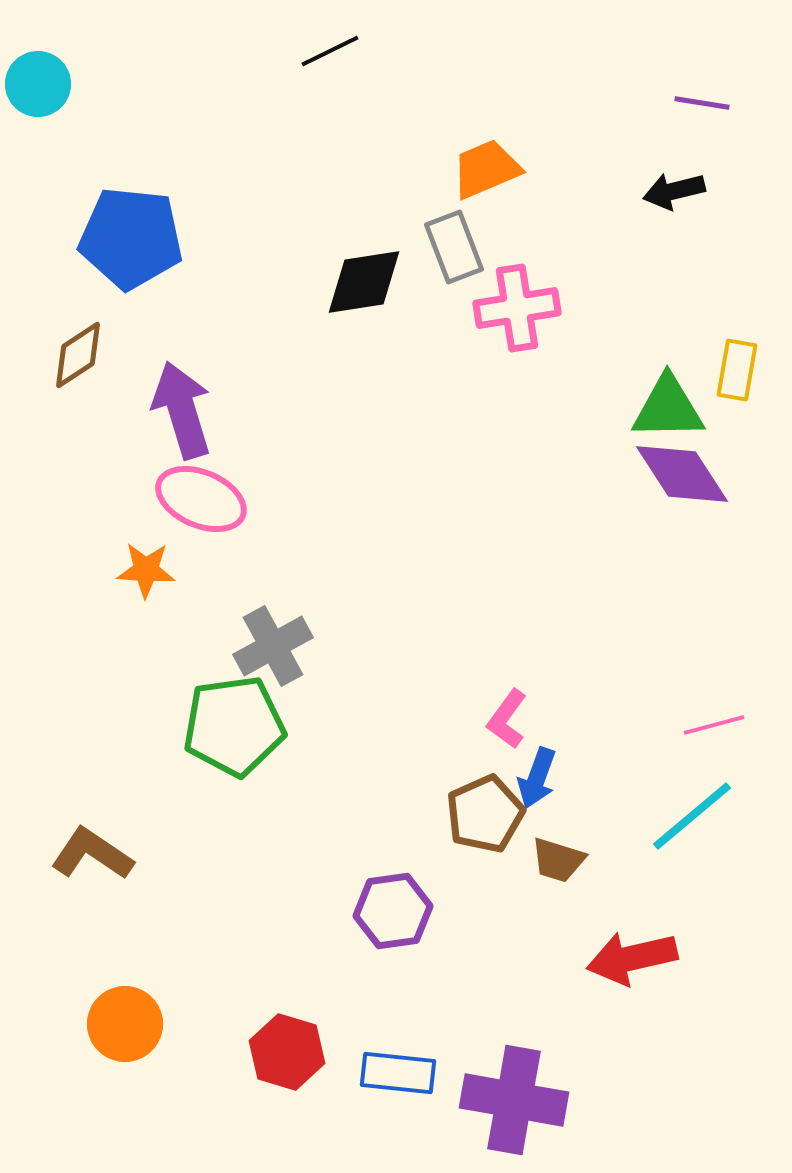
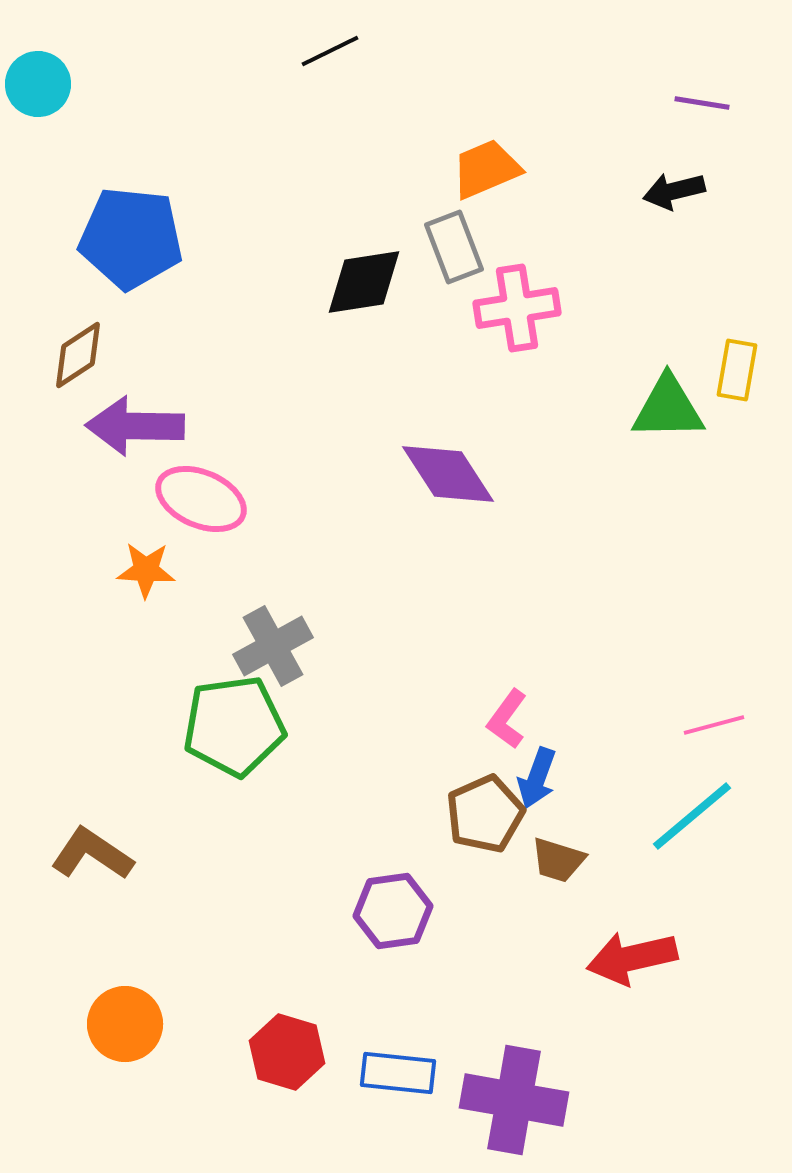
purple arrow: moved 47 px left, 16 px down; rotated 72 degrees counterclockwise
purple diamond: moved 234 px left
